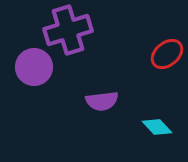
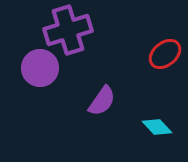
red ellipse: moved 2 px left
purple circle: moved 6 px right, 1 px down
purple semicircle: rotated 48 degrees counterclockwise
